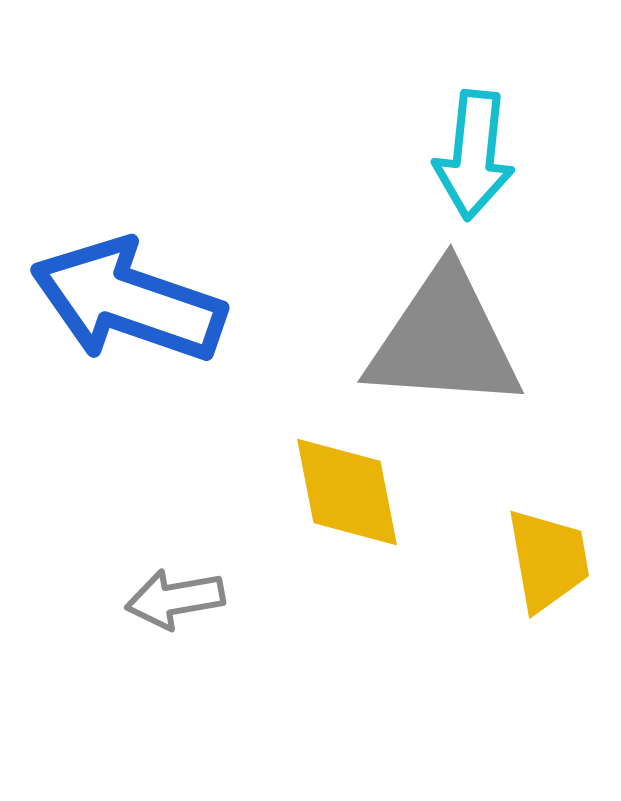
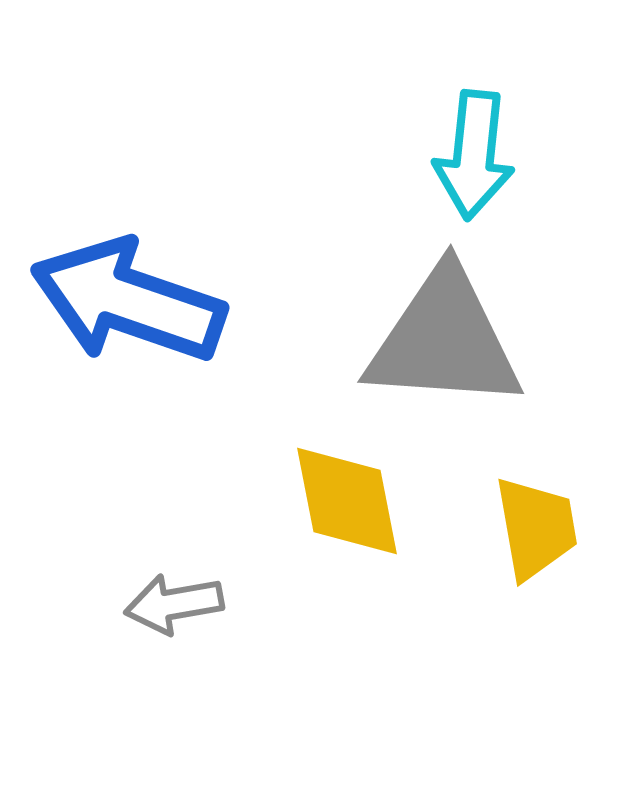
yellow diamond: moved 9 px down
yellow trapezoid: moved 12 px left, 32 px up
gray arrow: moved 1 px left, 5 px down
